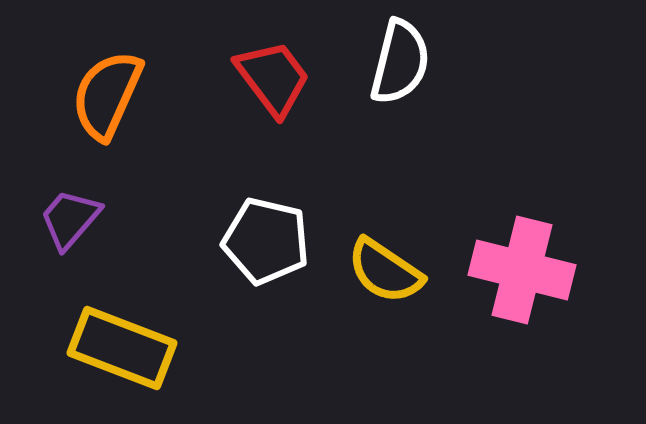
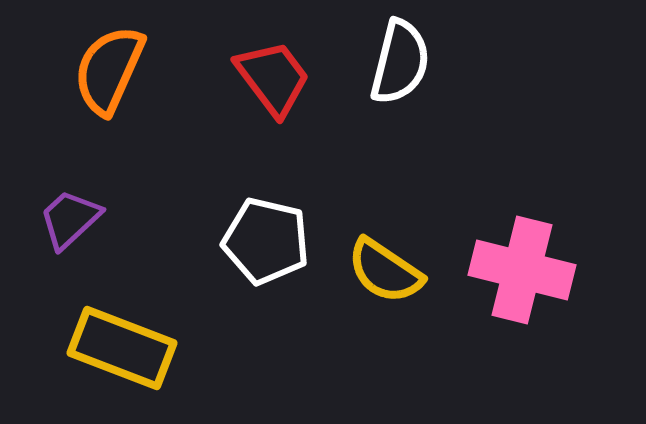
orange semicircle: moved 2 px right, 25 px up
purple trapezoid: rotated 6 degrees clockwise
